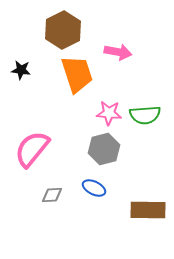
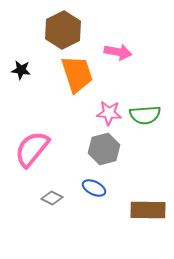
gray diamond: moved 3 px down; rotated 30 degrees clockwise
